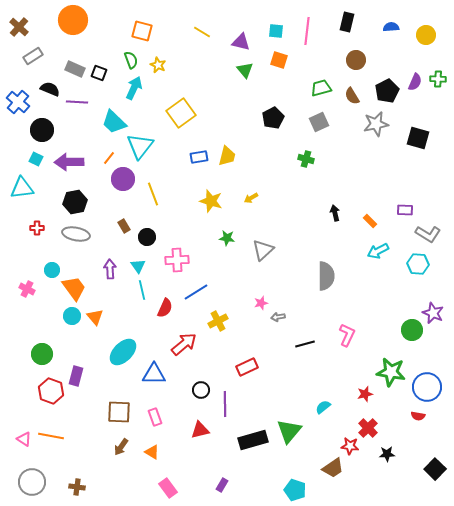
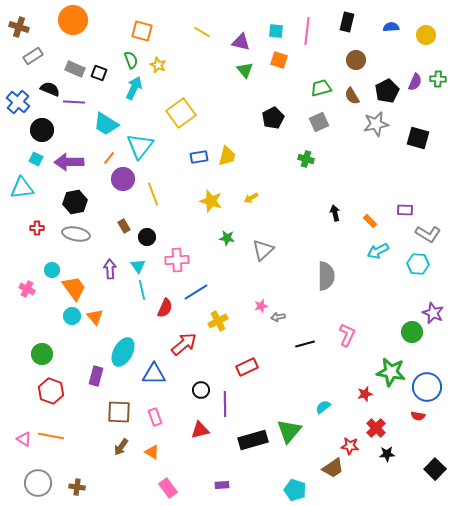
brown cross at (19, 27): rotated 24 degrees counterclockwise
purple line at (77, 102): moved 3 px left
cyan trapezoid at (114, 122): moved 8 px left, 2 px down; rotated 12 degrees counterclockwise
pink star at (261, 303): moved 3 px down
green circle at (412, 330): moved 2 px down
cyan ellipse at (123, 352): rotated 16 degrees counterclockwise
purple rectangle at (76, 376): moved 20 px right
red cross at (368, 428): moved 8 px right
gray circle at (32, 482): moved 6 px right, 1 px down
purple rectangle at (222, 485): rotated 56 degrees clockwise
